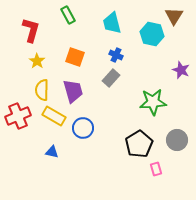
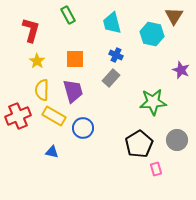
orange square: moved 2 px down; rotated 18 degrees counterclockwise
